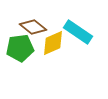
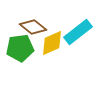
cyan rectangle: rotated 72 degrees counterclockwise
yellow diamond: moved 1 px left
